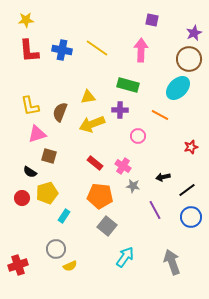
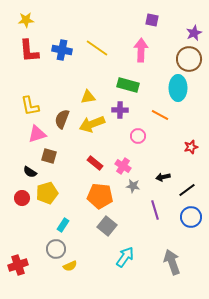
cyan ellipse: rotated 45 degrees counterclockwise
brown semicircle: moved 2 px right, 7 px down
purple line: rotated 12 degrees clockwise
cyan rectangle: moved 1 px left, 9 px down
